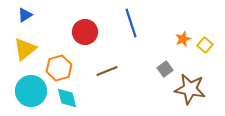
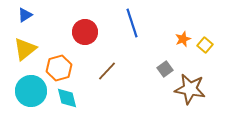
blue line: moved 1 px right
brown line: rotated 25 degrees counterclockwise
